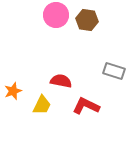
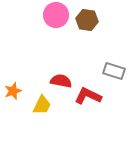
red L-shape: moved 2 px right, 10 px up
